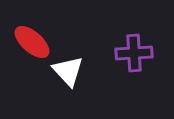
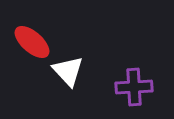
purple cross: moved 34 px down
